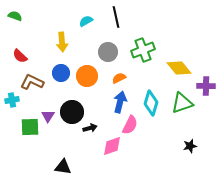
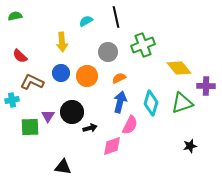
green semicircle: rotated 32 degrees counterclockwise
green cross: moved 5 px up
